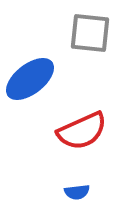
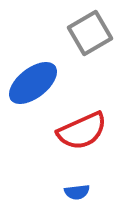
gray square: rotated 36 degrees counterclockwise
blue ellipse: moved 3 px right, 4 px down
